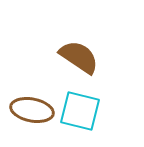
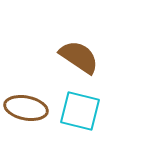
brown ellipse: moved 6 px left, 2 px up
